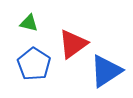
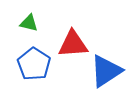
red triangle: rotated 32 degrees clockwise
